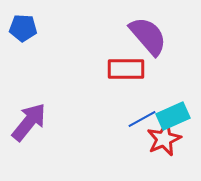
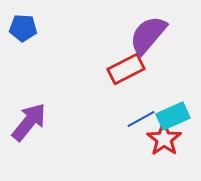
purple semicircle: moved 1 px up; rotated 99 degrees counterclockwise
red rectangle: rotated 27 degrees counterclockwise
blue line: moved 1 px left
red star: rotated 12 degrees counterclockwise
